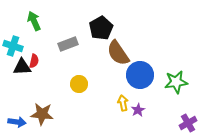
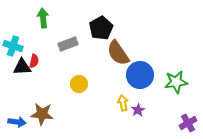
green arrow: moved 9 px right, 3 px up; rotated 18 degrees clockwise
